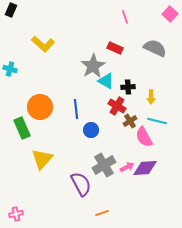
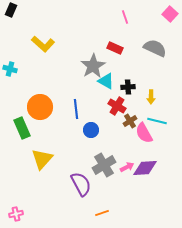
pink semicircle: moved 4 px up
